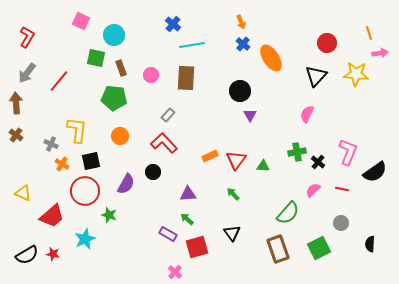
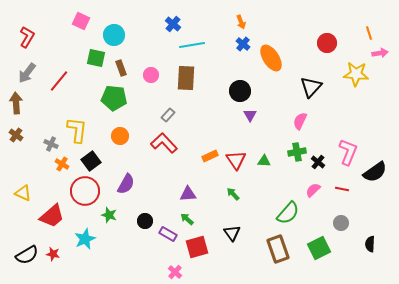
black triangle at (316, 76): moved 5 px left, 11 px down
pink semicircle at (307, 114): moved 7 px left, 7 px down
red triangle at (236, 160): rotated 10 degrees counterclockwise
black square at (91, 161): rotated 24 degrees counterclockwise
green triangle at (263, 166): moved 1 px right, 5 px up
black circle at (153, 172): moved 8 px left, 49 px down
